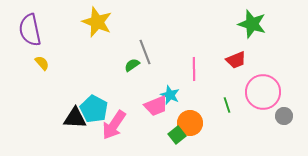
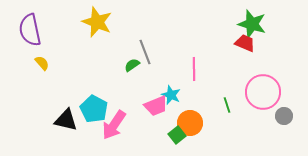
red trapezoid: moved 9 px right, 17 px up; rotated 135 degrees counterclockwise
cyan star: moved 1 px right
black triangle: moved 9 px left, 2 px down; rotated 10 degrees clockwise
